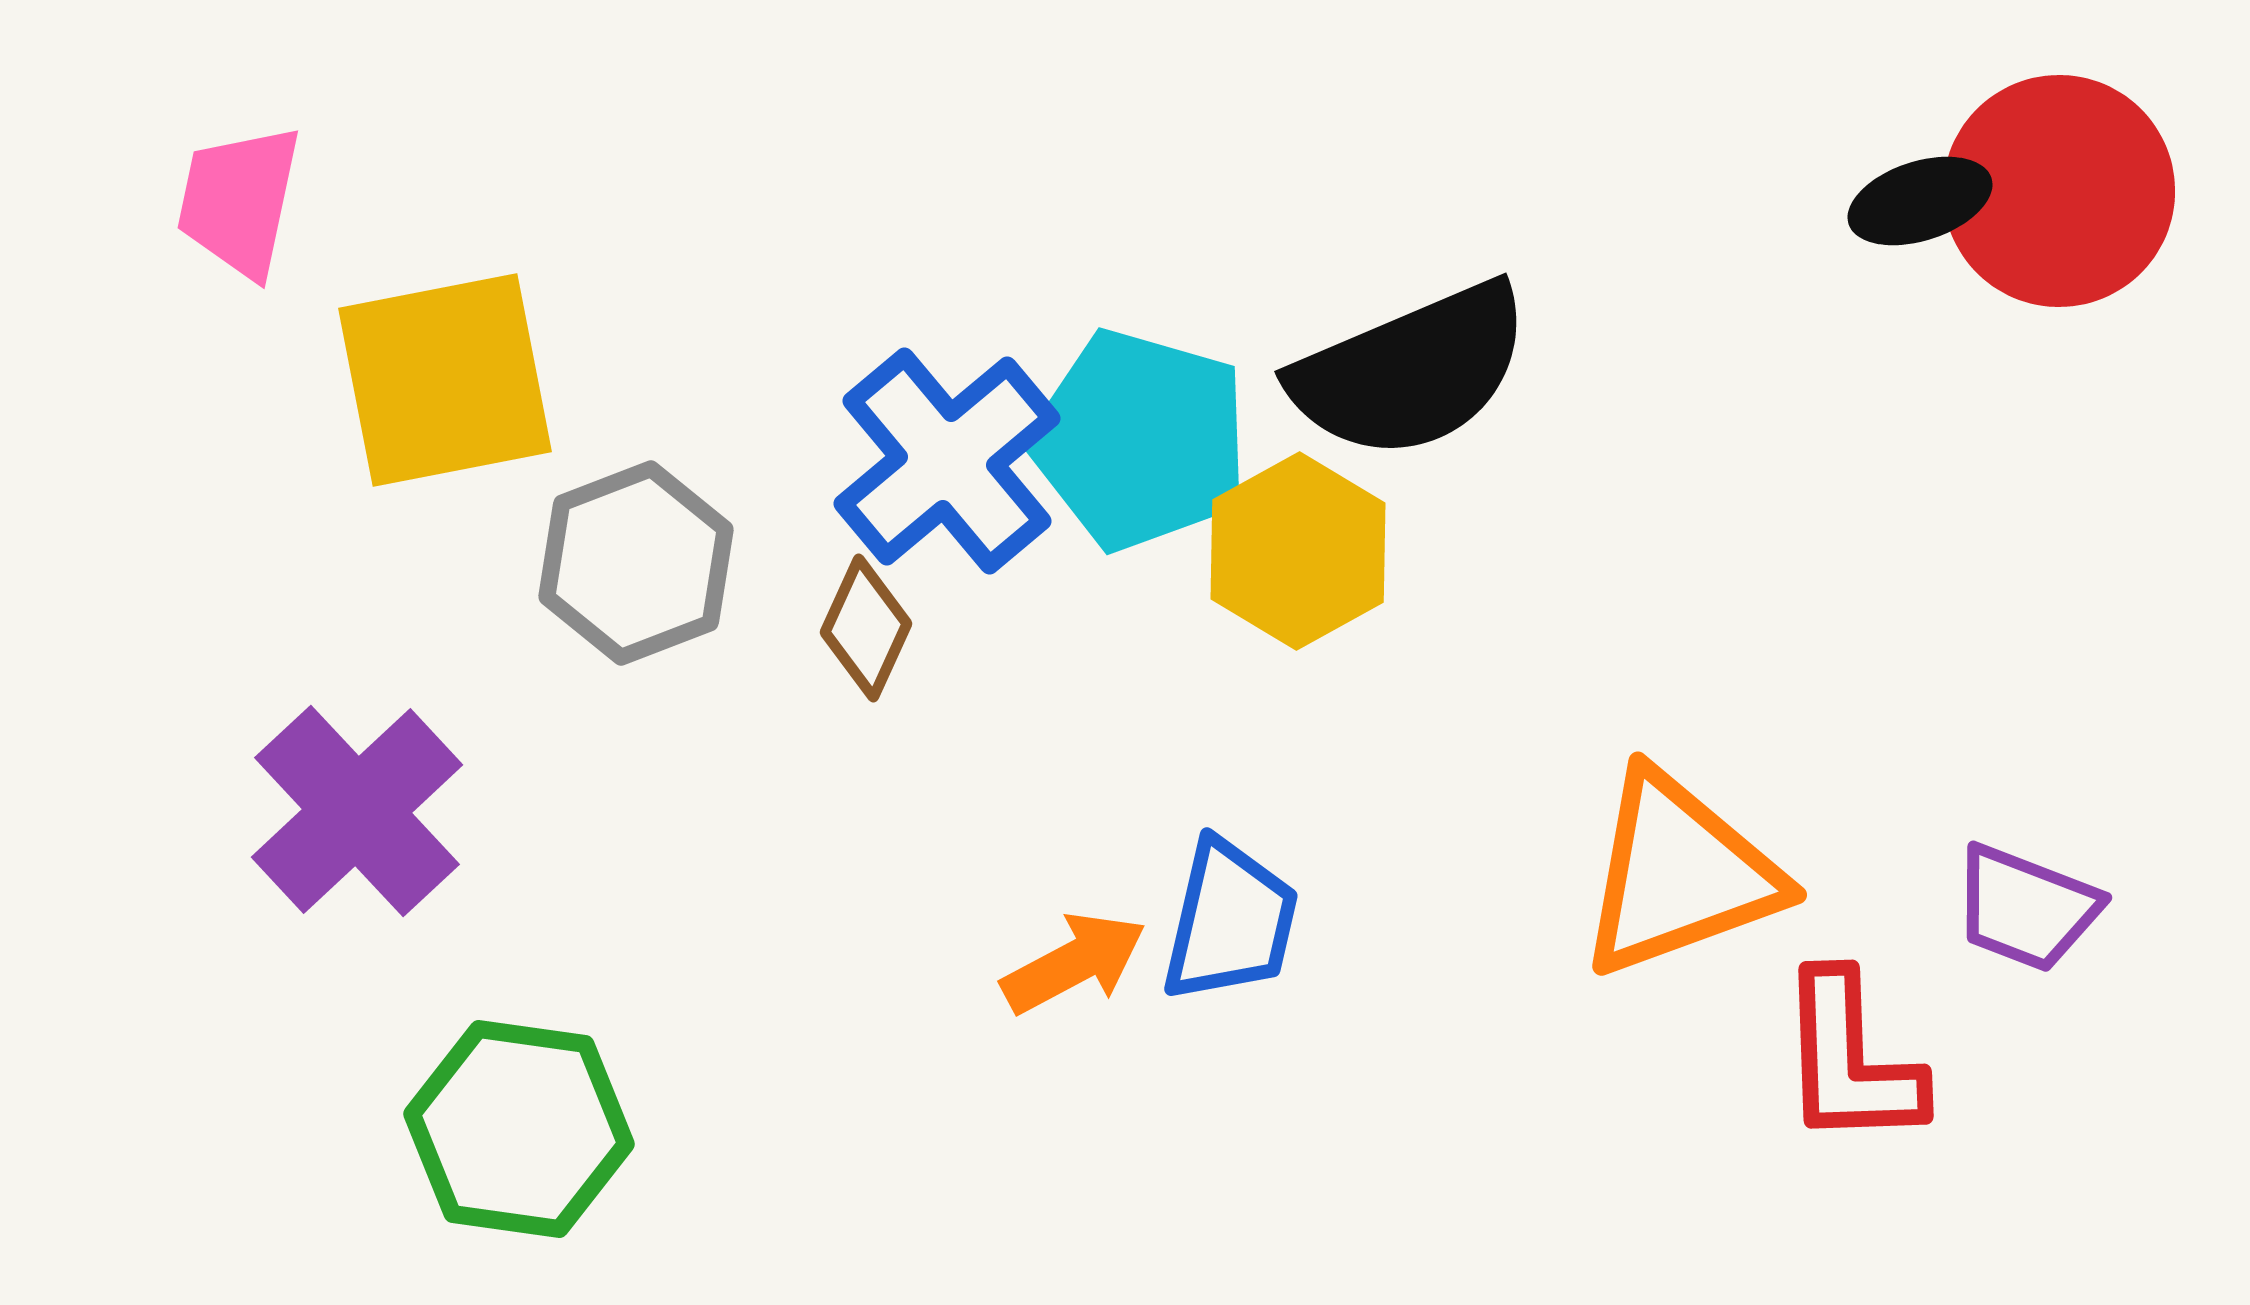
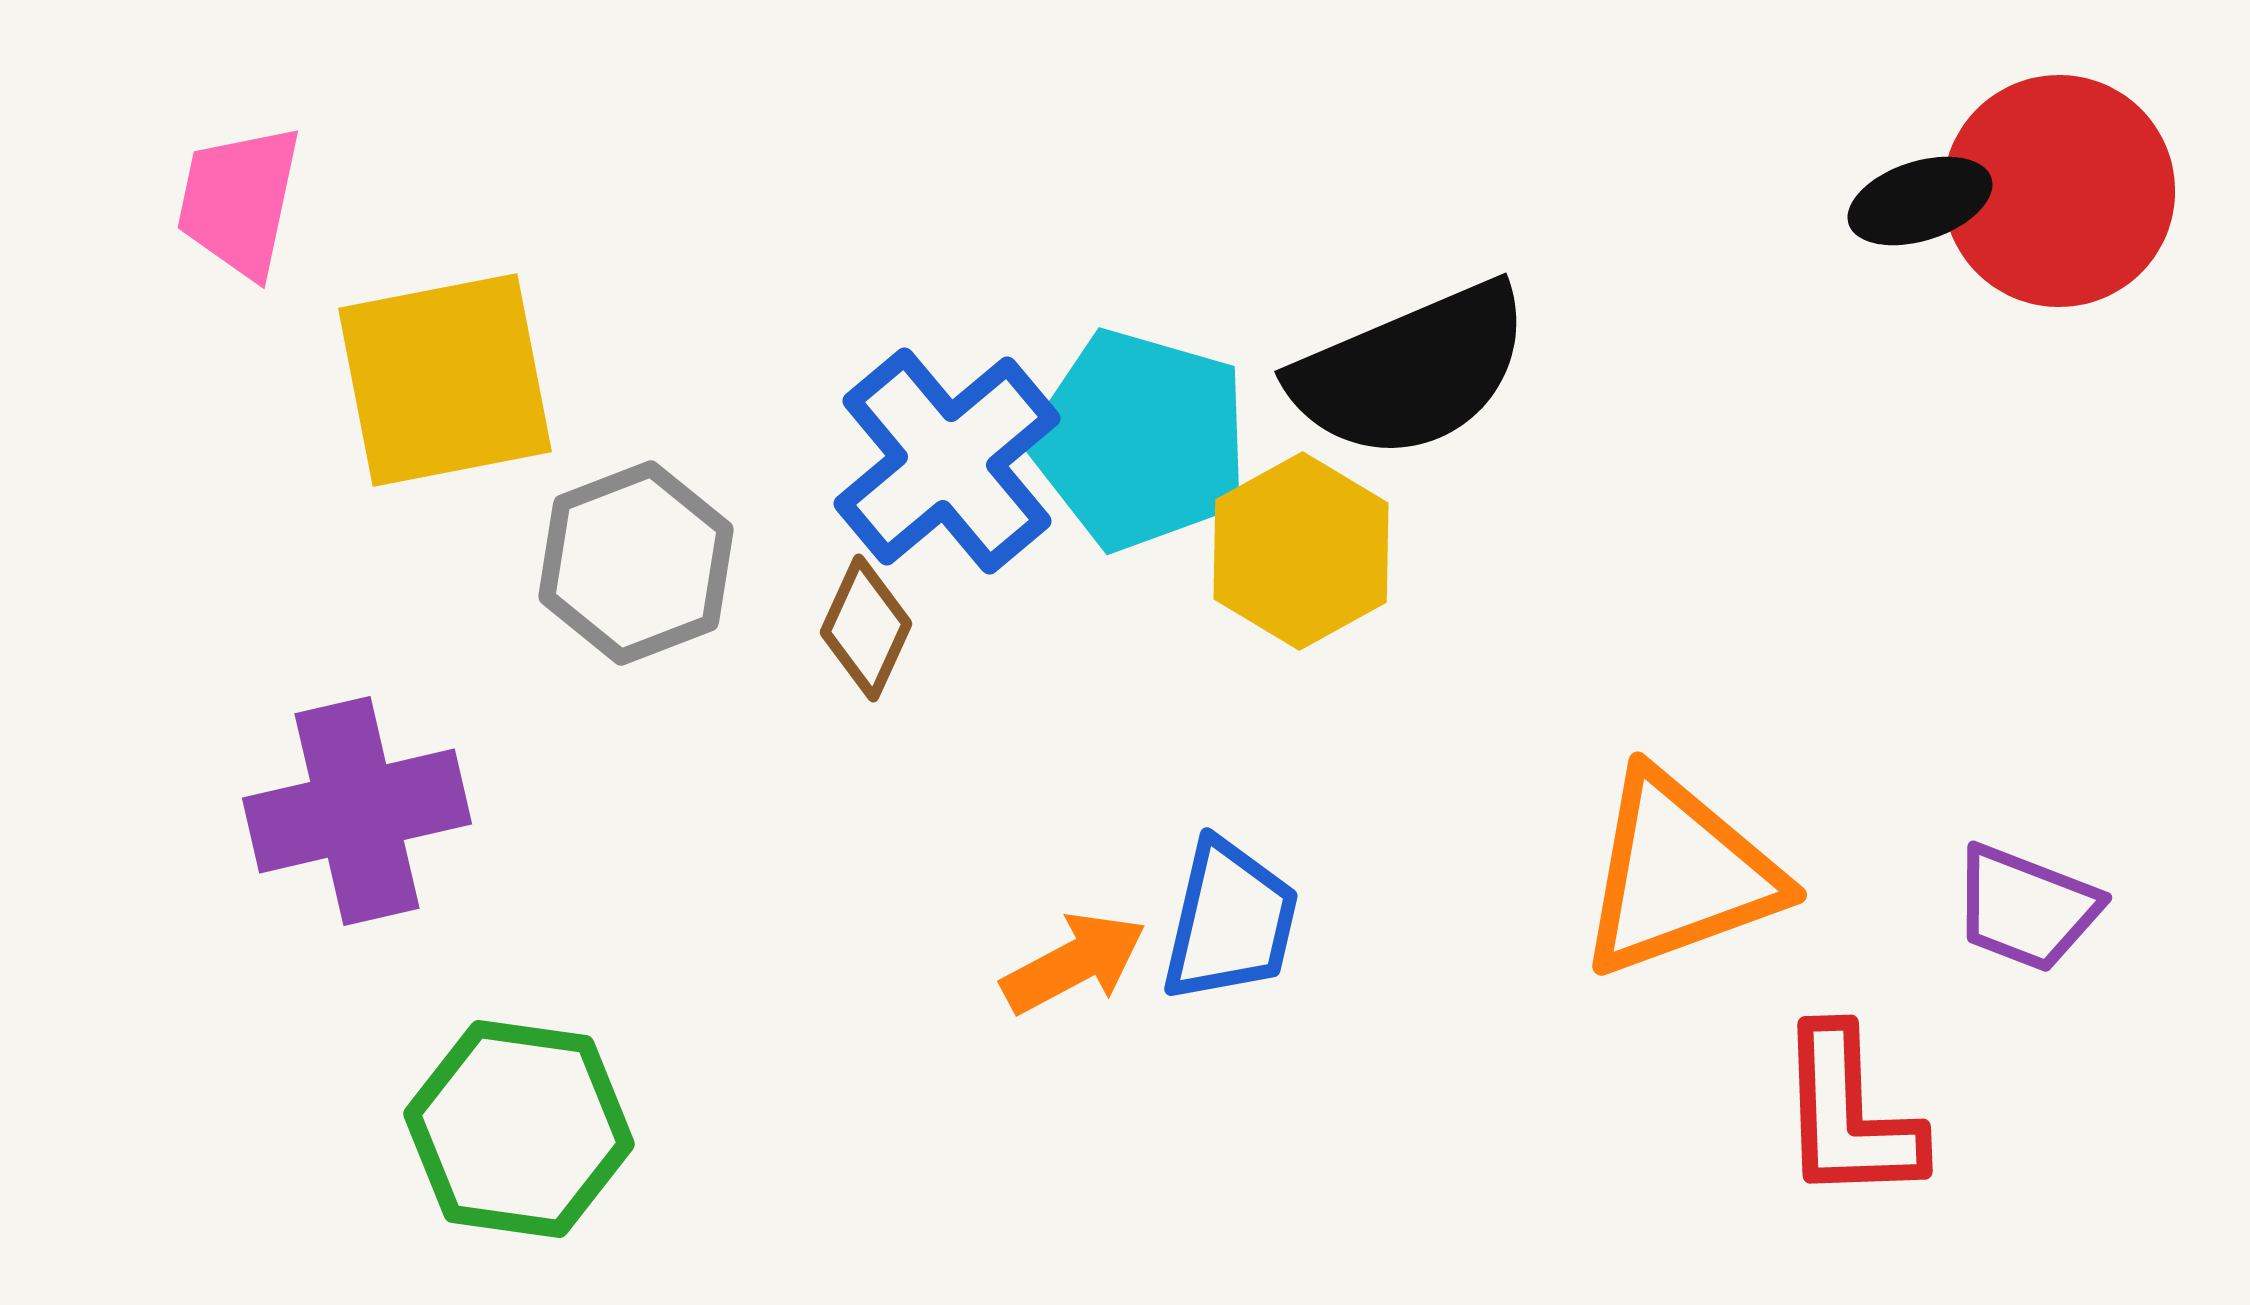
yellow hexagon: moved 3 px right
purple cross: rotated 30 degrees clockwise
red L-shape: moved 1 px left, 55 px down
